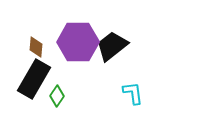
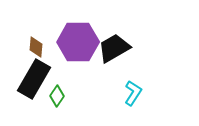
black trapezoid: moved 2 px right, 2 px down; rotated 8 degrees clockwise
cyan L-shape: rotated 40 degrees clockwise
